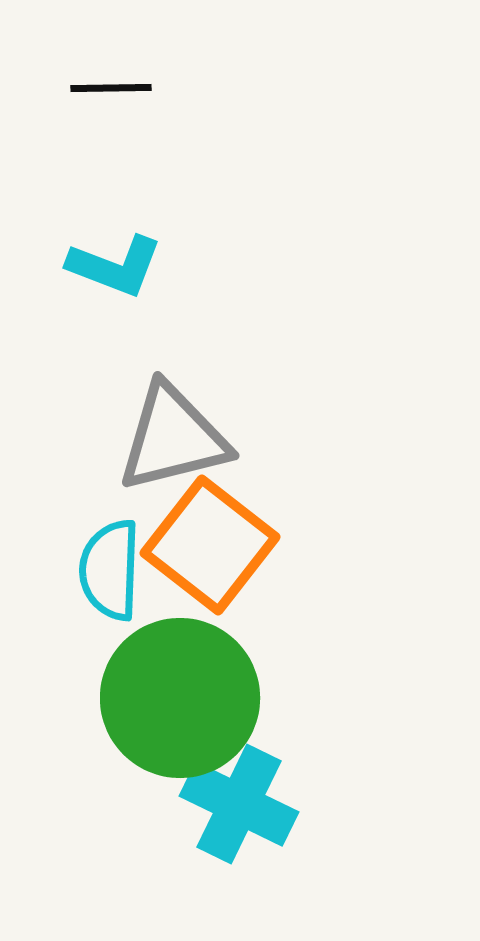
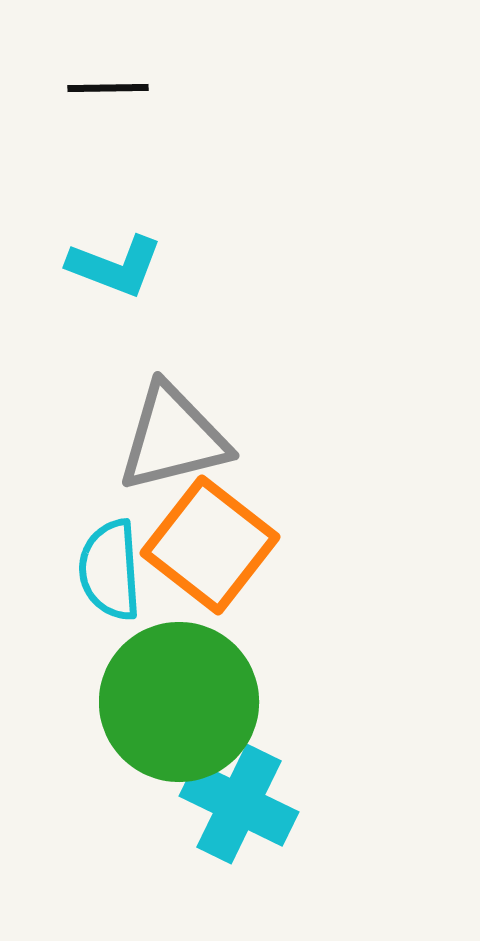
black line: moved 3 px left
cyan semicircle: rotated 6 degrees counterclockwise
green circle: moved 1 px left, 4 px down
